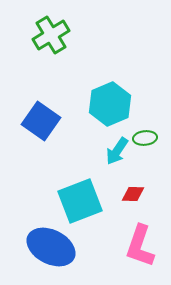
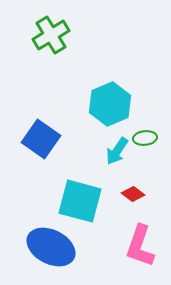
blue square: moved 18 px down
red diamond: rotated 35 degrees clockwise
cyan square: rotated 36 degrees clockwise
